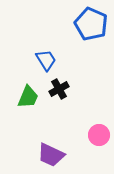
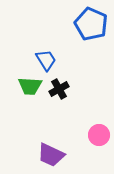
green trapezoid: moved 2 px right, 11 px up; rotated 70 degrees clockwise
